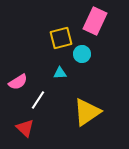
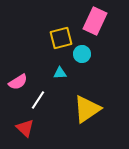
yellow triangle: moved 3 px up
